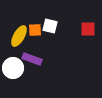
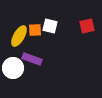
red square: moved 1 px left, 3 px up; rotated 14 degrees counterclockwise
